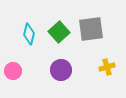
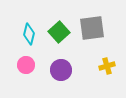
gray square: moved 1 px right, 1 px up
yellow cross: moved 1 px up
pink circle: moved 13 px right, 6 px up
